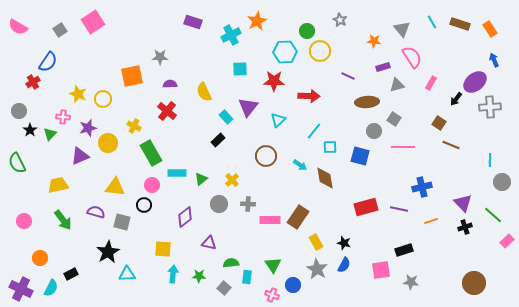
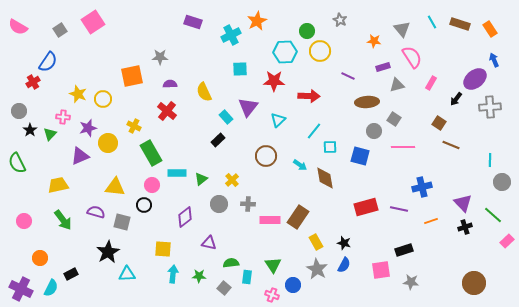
purple ellipse at (475, 82): moved 3 px up
